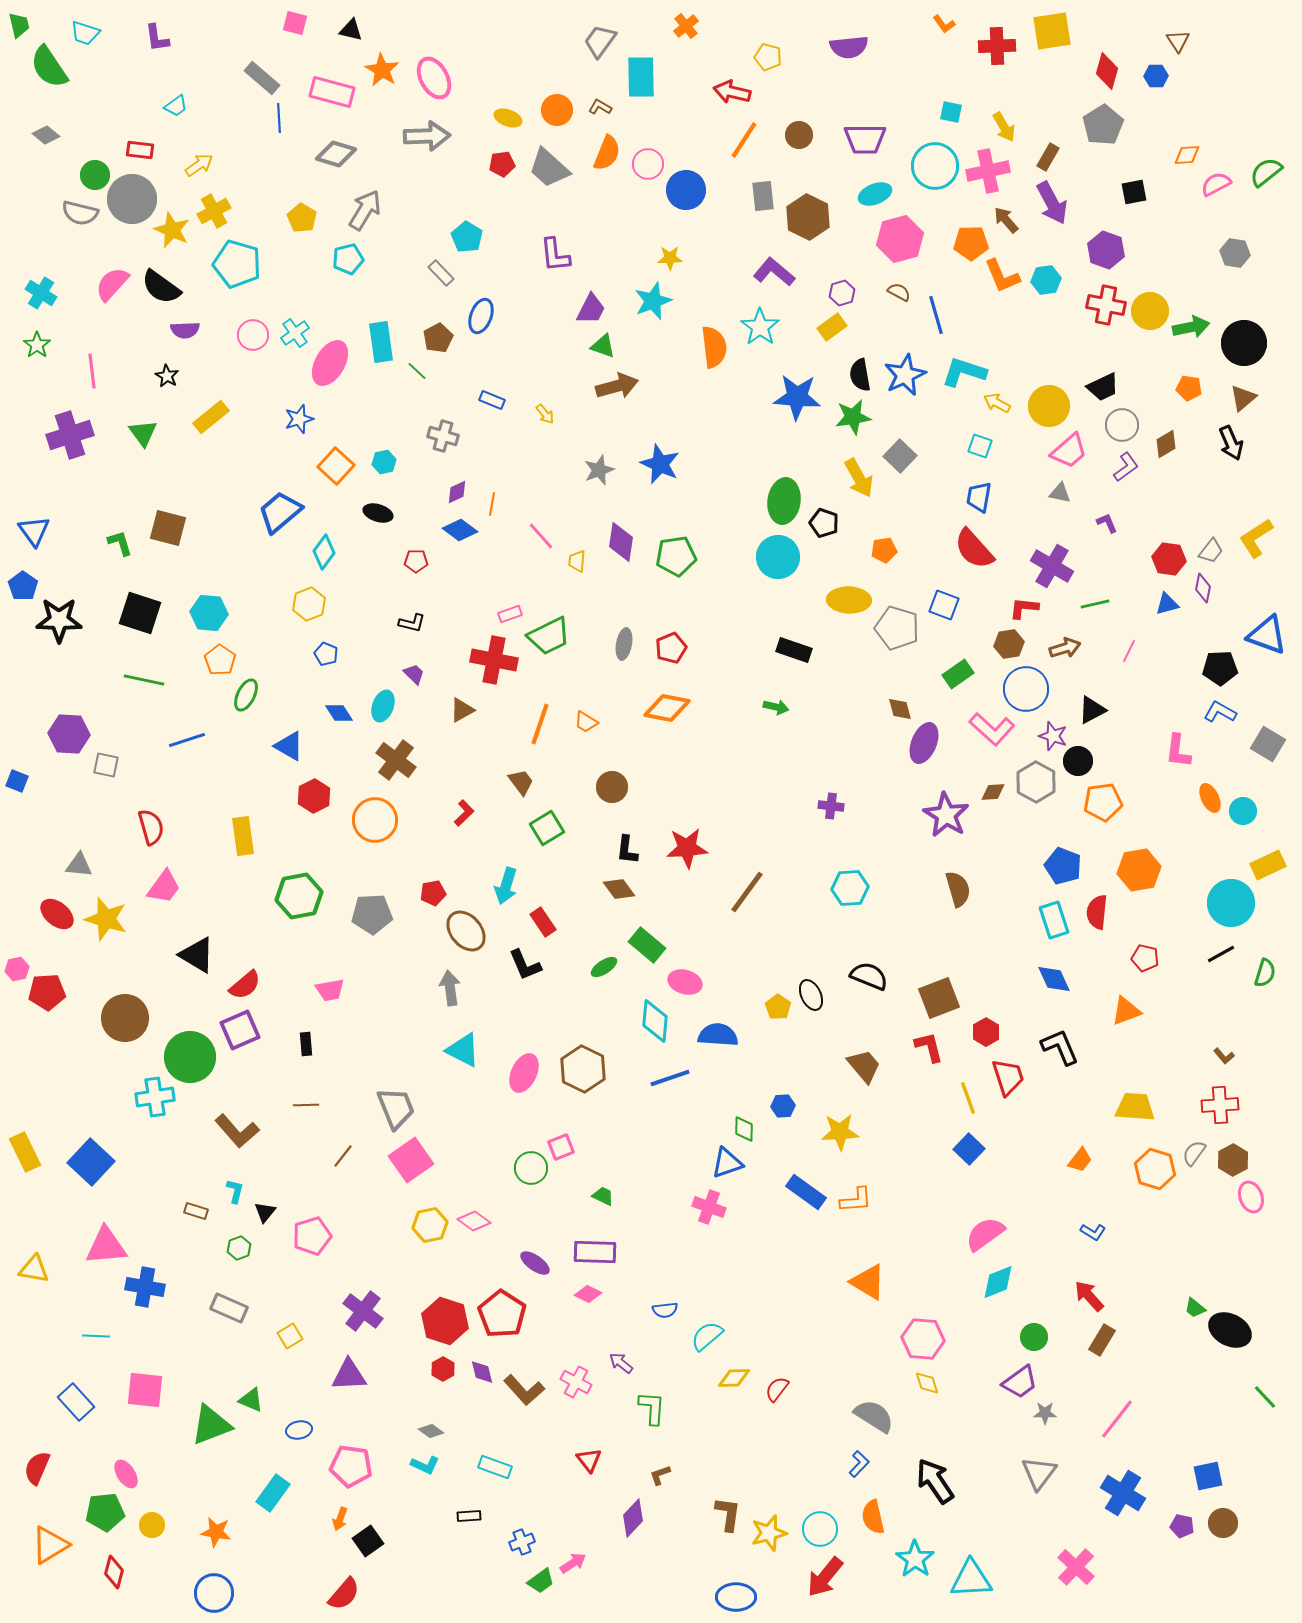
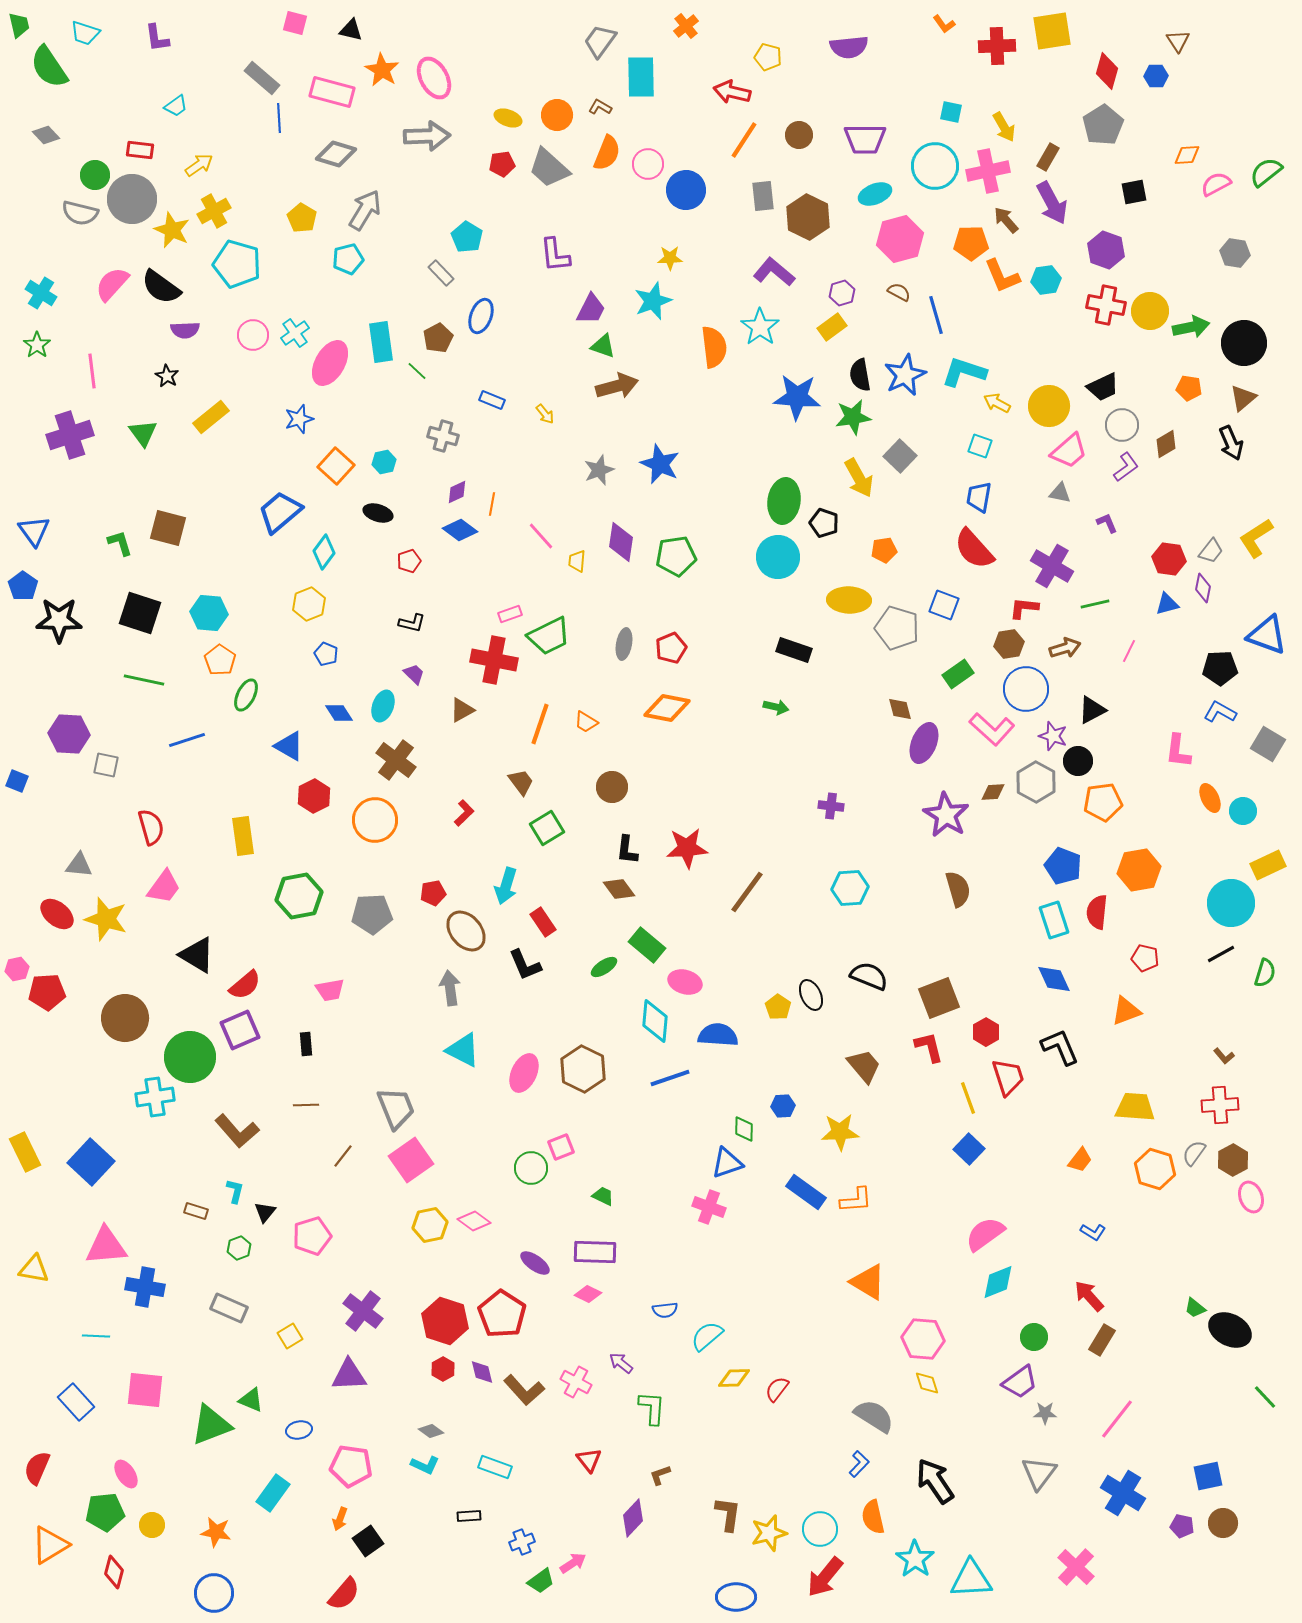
orange circle at (557, 110): moved 5 px down
gray diamond at (46, 135): rotated 8 degrees clockwise
red pentagon at (416, 561): moved 7 px left; rotated 20 degrees counterclockwise
